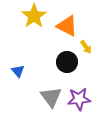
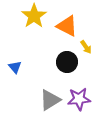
blue triangle: moved 3 px left, 4 px up
gray triangle: moved 1 px left, 3 px down; rotated 35 degrees clockwise
